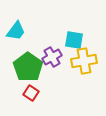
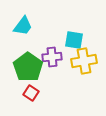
cyan trapezoid: moved 7 px right, 5 px up
purple cross: rotated 24 degrees clockwise
